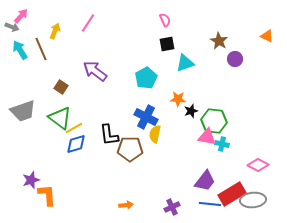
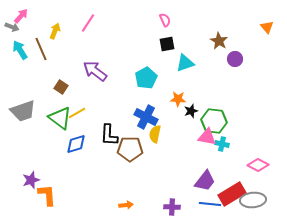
orange triangle: moved 9 px up; rotated 24 degrees clockwise
yellow line: moved 3 px right, 15 px up
black L-shape: rotated 10 degrees clockwise
purple cross: rotated 28 degrees clockwise
